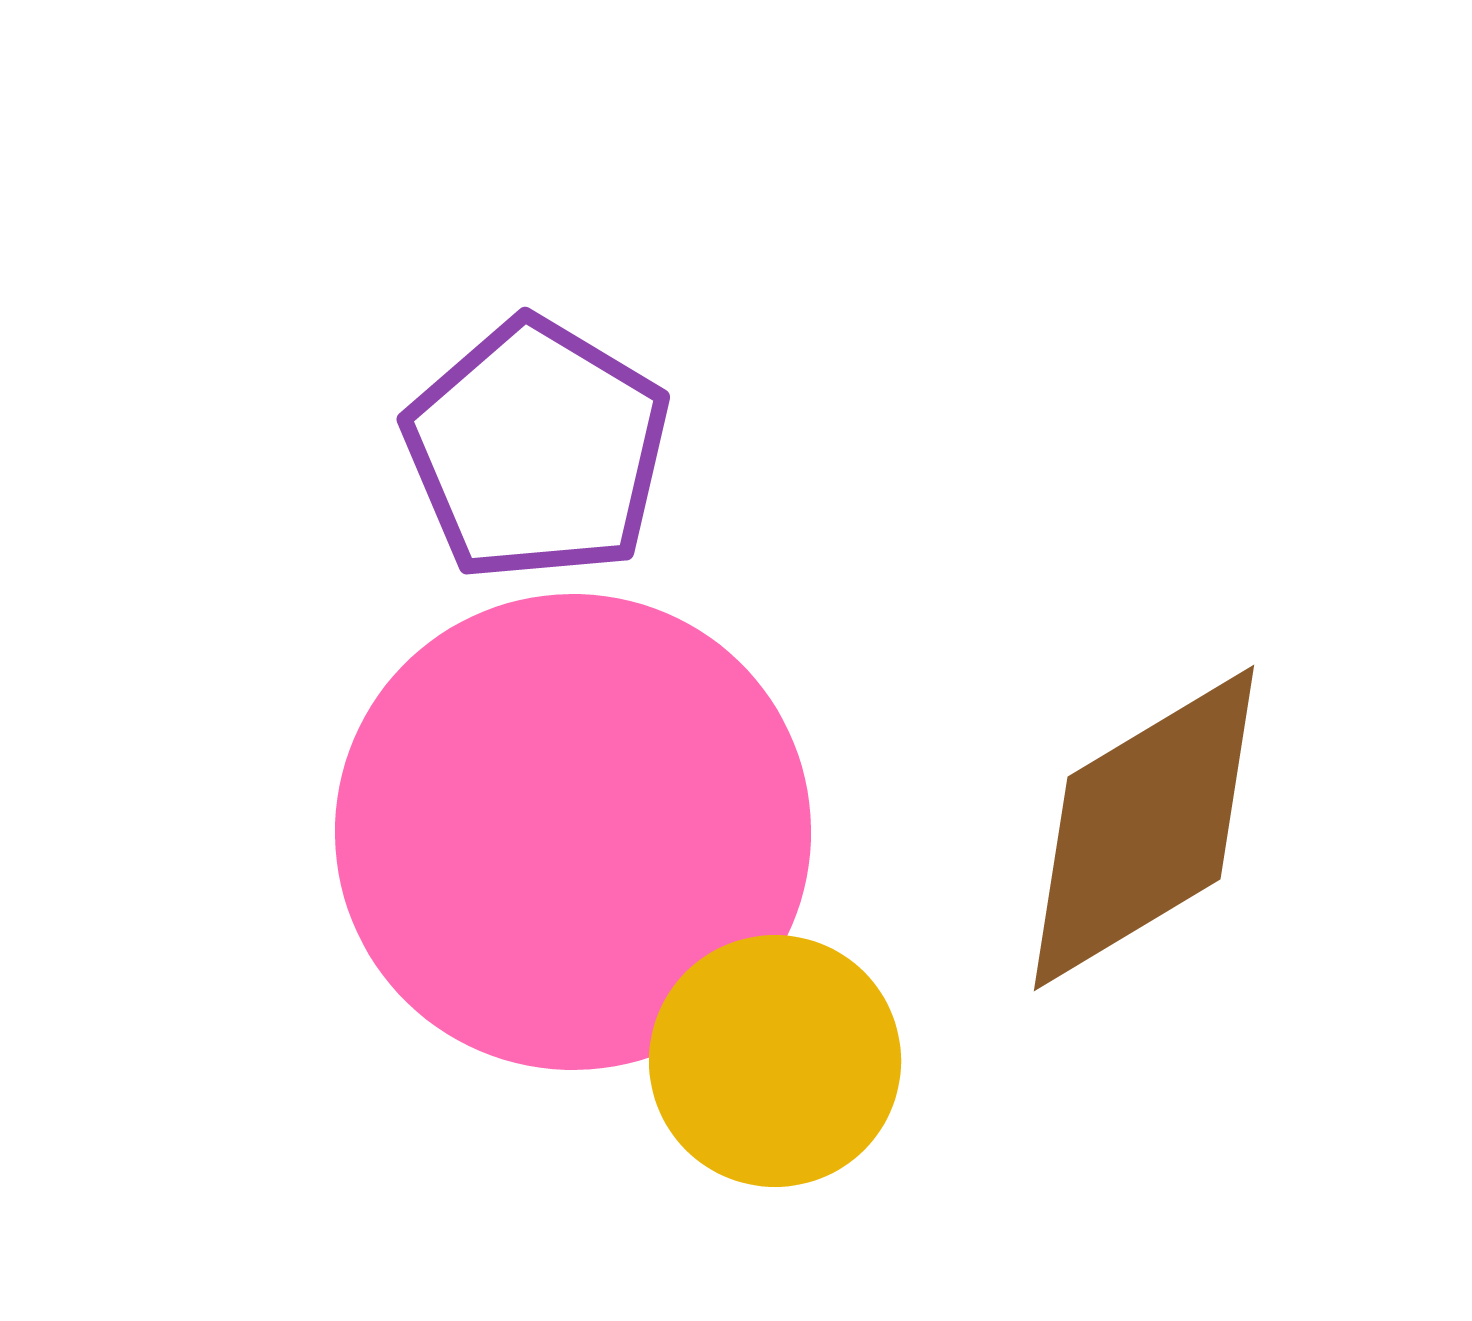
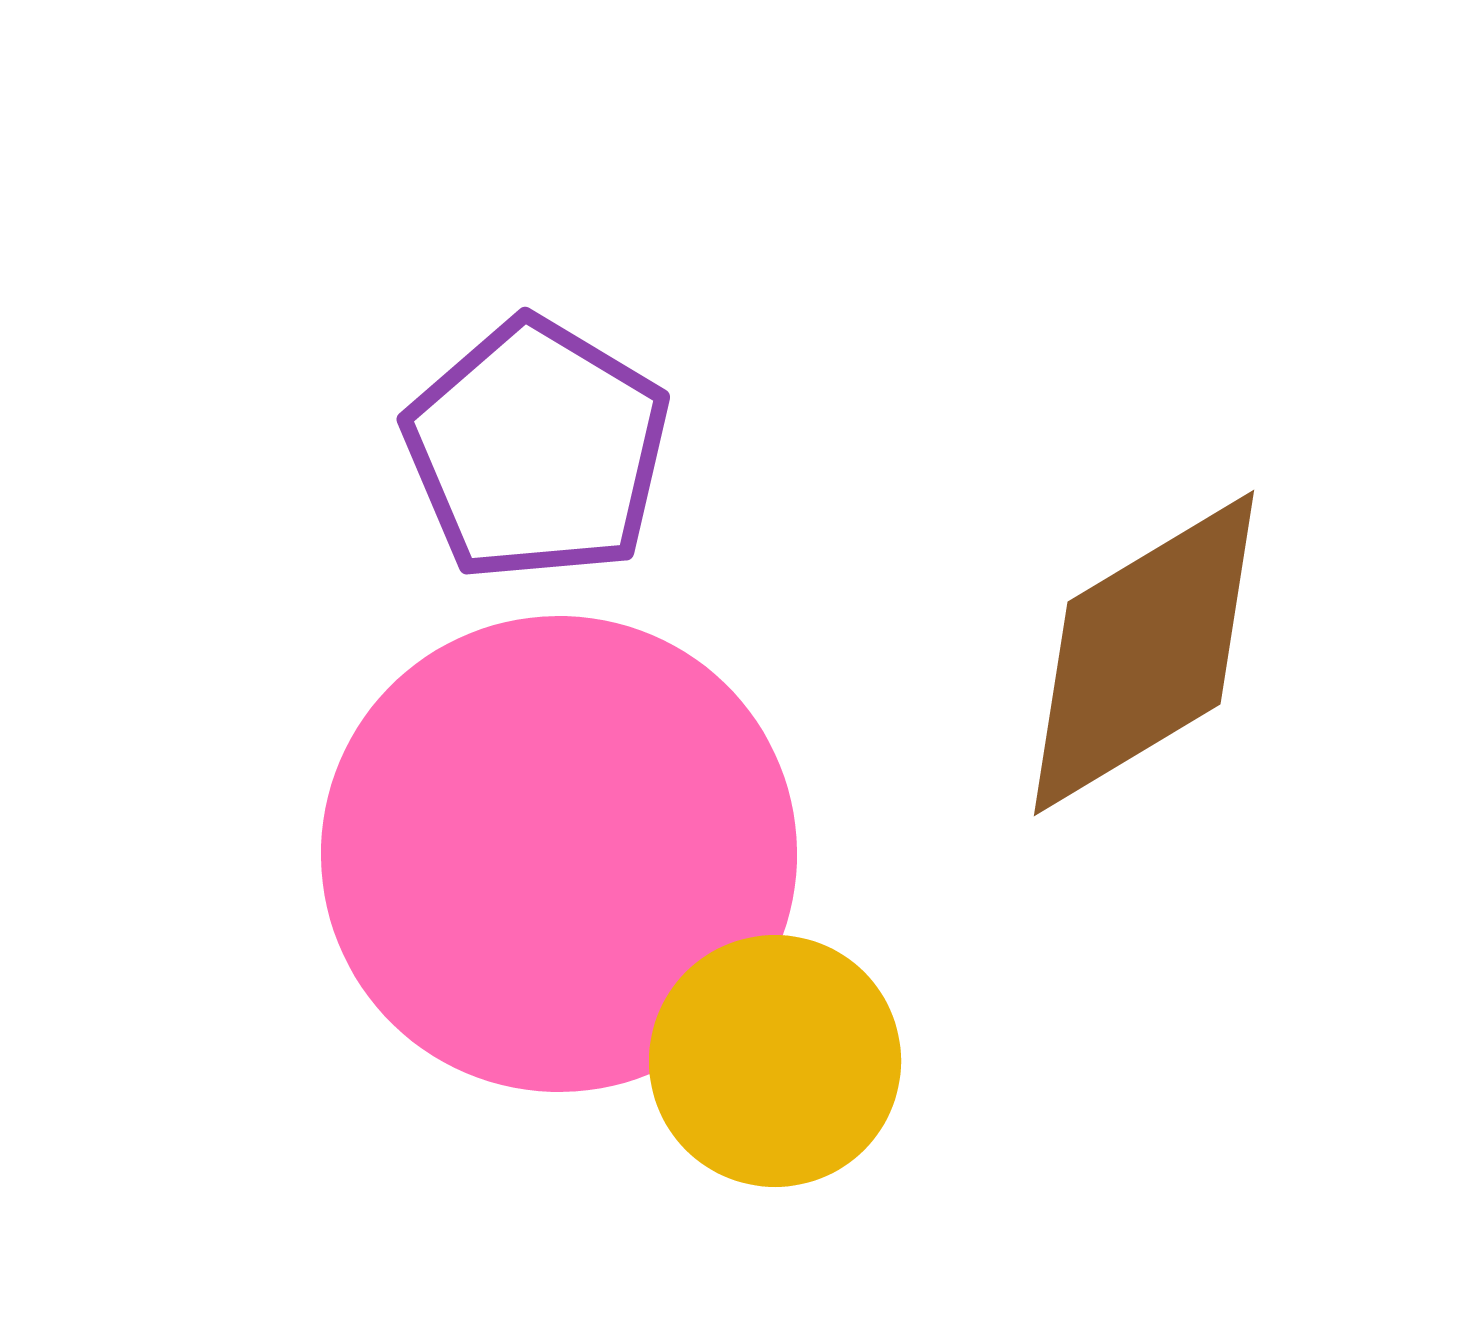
brown diamond: moved 175 px up
pink circle: moved 14 px left, 22 px down
